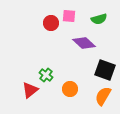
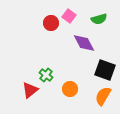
pink square: rotated 32 degrees clockwise
purple diamond: rotated 20 degrees clockwise
